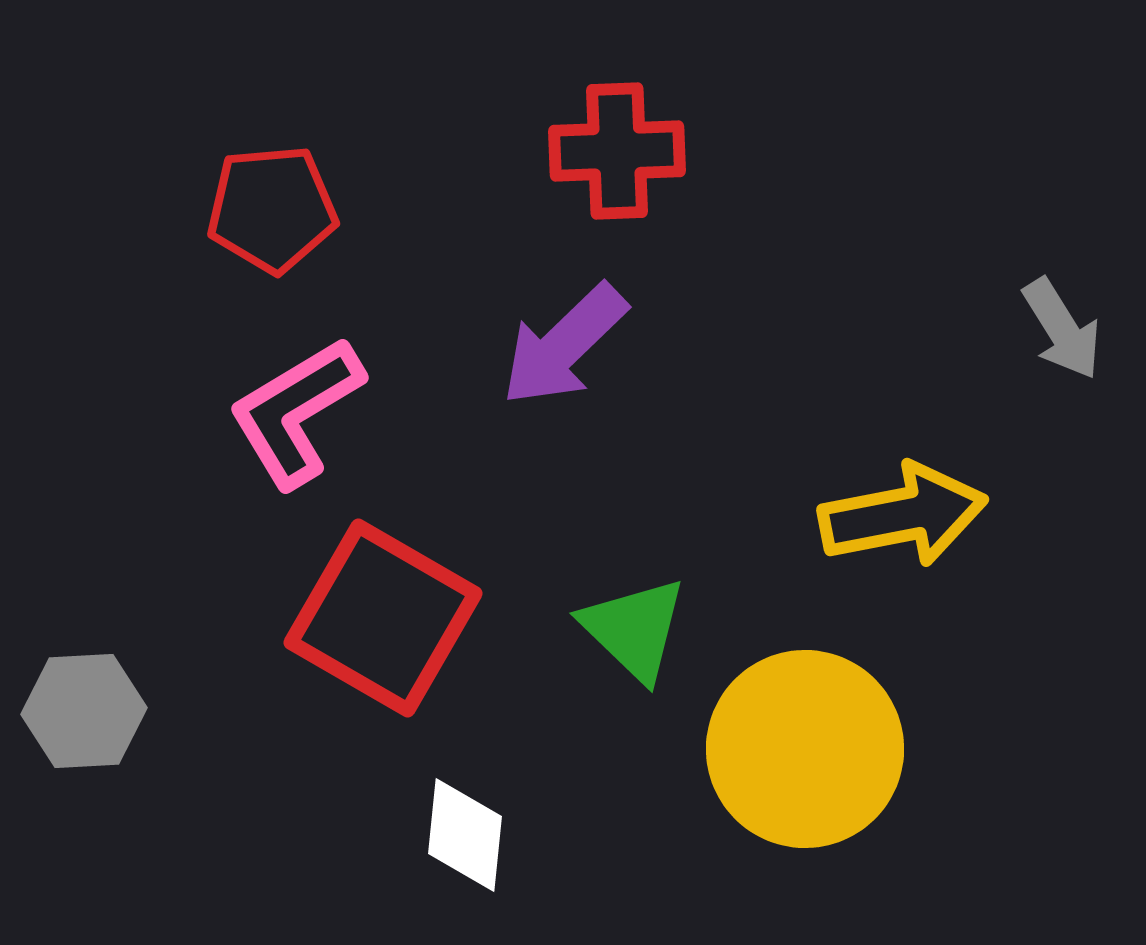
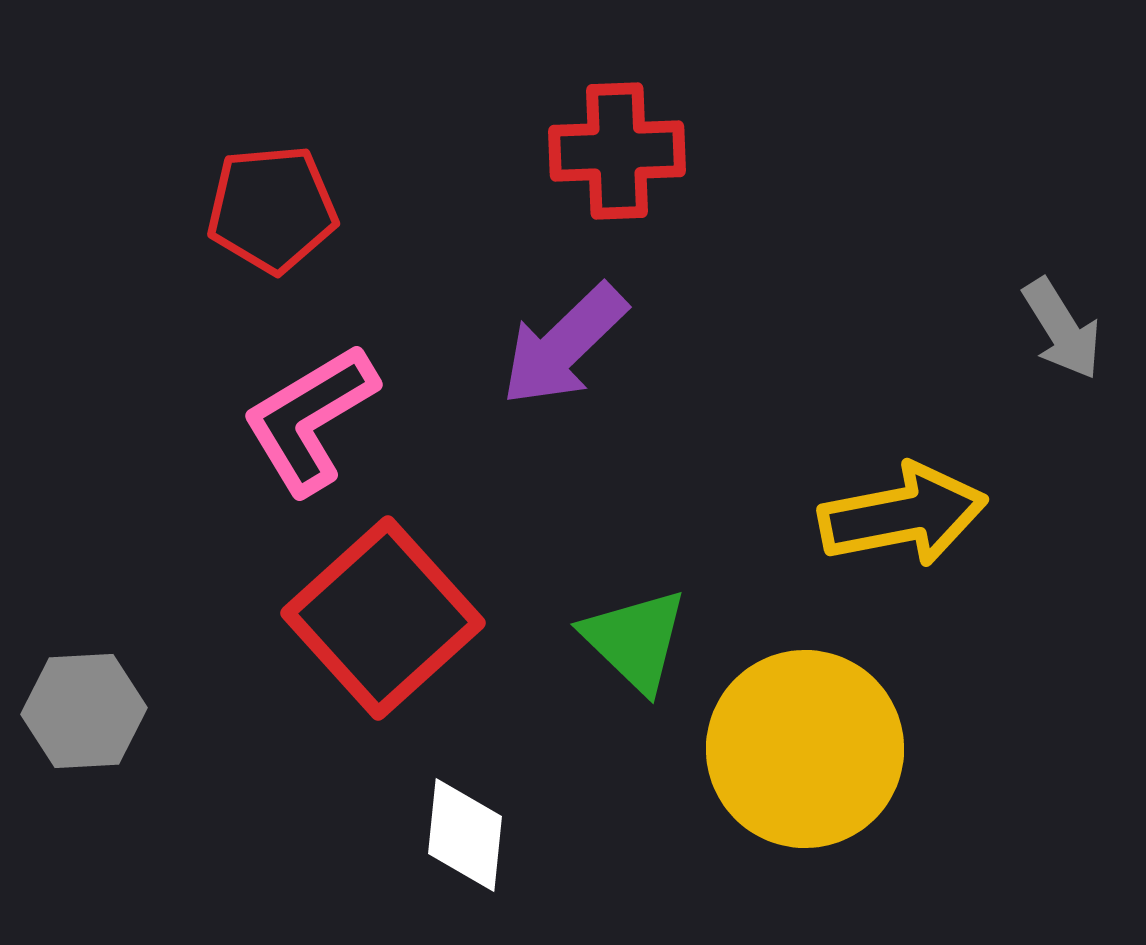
pink L-shape: moved 14 px right, 7 px down
red square: rotated 18 degrees clockwise
green triangle: moved 1 px right, 11 px down
